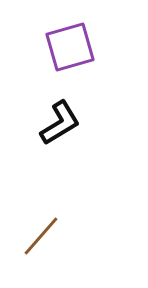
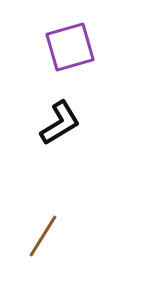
brown line: moved 2 px right; rotated 9 degrees counterclockwise
